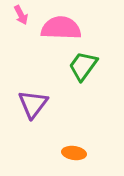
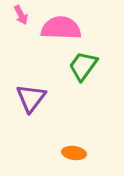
purple triangle: moved 2 px left, 6 px up
